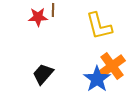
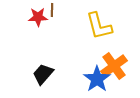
brown line: moved 1 px left
orange cross: moved 2 px right
